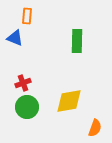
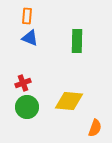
blue triangle: moved 15 px right
yellow diamond: rotated 16 degrees clockwise
